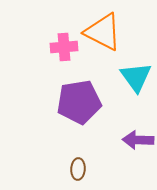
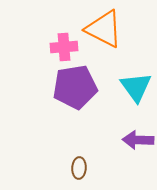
orange triangle: moved 1 px right, 3 px up
cyan triangle: moved 10 px down
purple pentagon: moved 4 px left, 15 px up
brown ellipse: moved 1 px right, 1 px up
